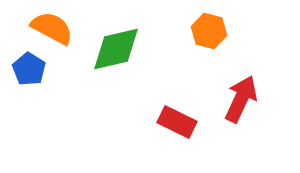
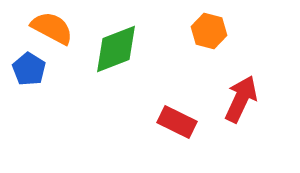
green diamond: rotated 8 degrees counterclockwise
